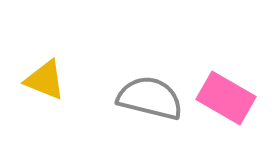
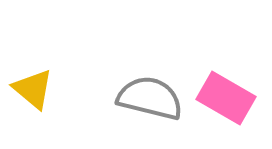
yellow triangle: moved 12 px left, 9 px down; rotated 18 degrees clockwise
